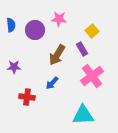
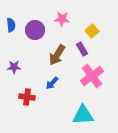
pink star: moved 3 px right
